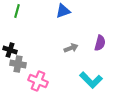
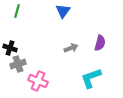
blue triangle: rotated 35 degrees counterclockwise
black cross: moved 2 px up
gray cross: rotated 28 degrees counterclockwise
cyan L-shape: moved 2 px up; rotated 115 degrees clockwise
